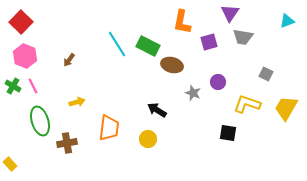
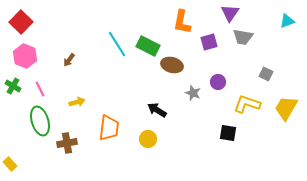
pink line: moved 7 px right, 3 px down
